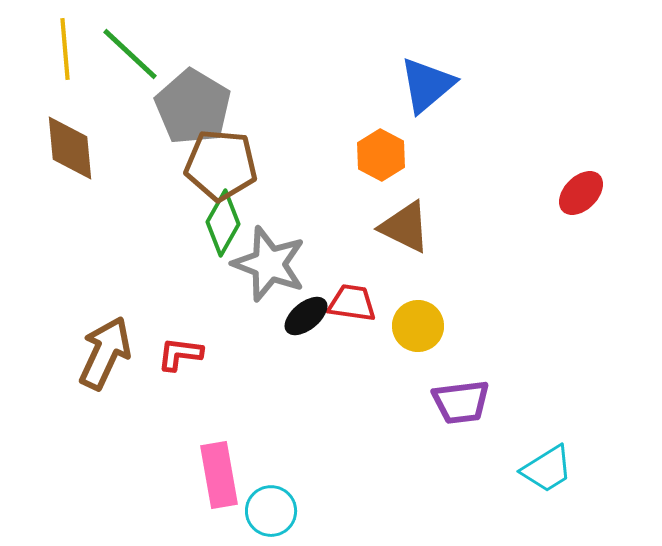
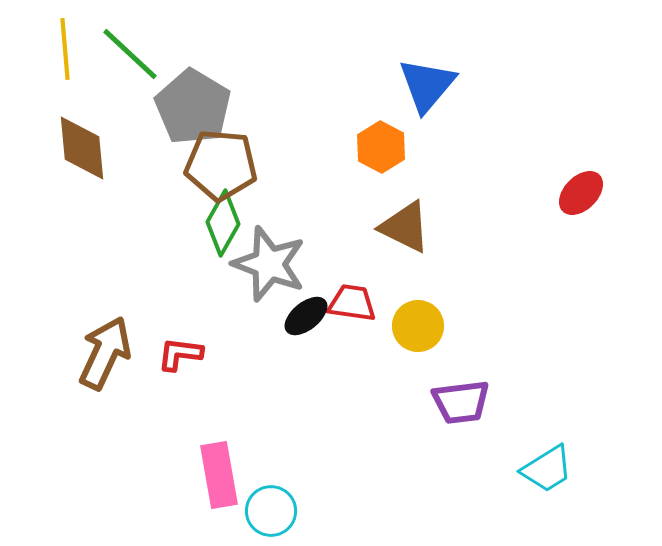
blue triangle: rotated 10 degrees counterclockwise
brown diamond: moved 12 px right
orange hexagon: moved 8 px up
